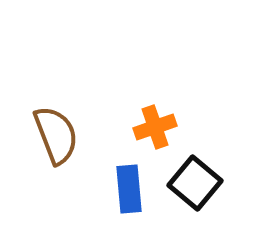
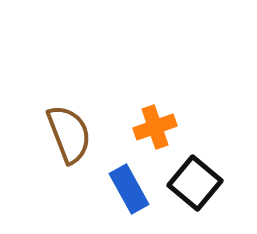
brown semicircle: moved 13 px right, 1 px up
blue rectangle: rotated 24 degrees counterclockwise
